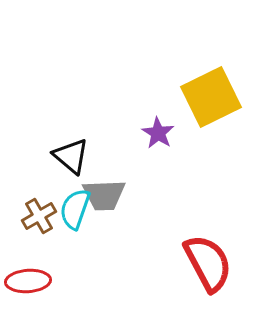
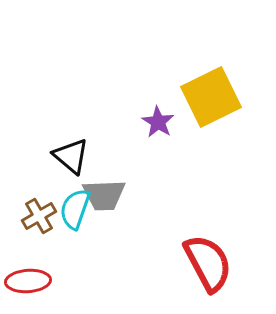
purple star: moved 11 px up
